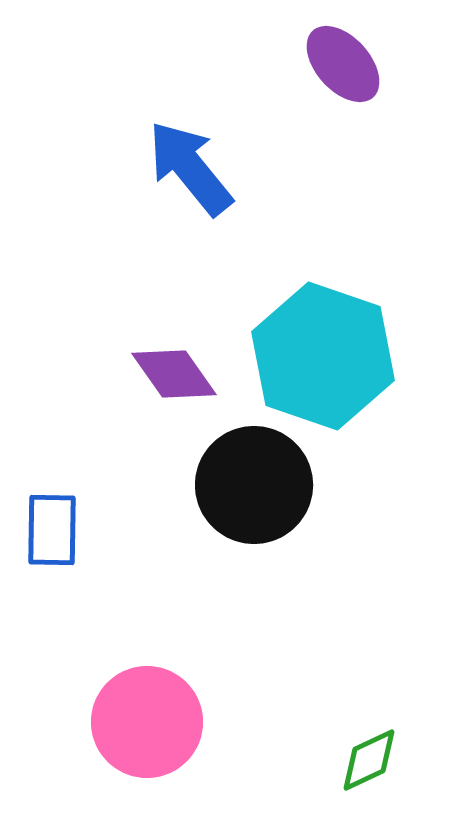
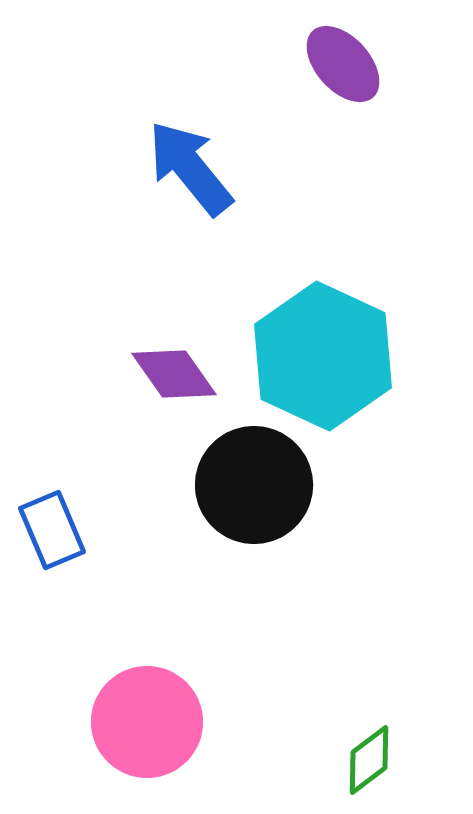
cyan hexagon: rotated 6 degrees clockwise
blue rectangle: rotated 24 degrees counterclockwise
green diamond: rotated 12 degrees counterclockwise
